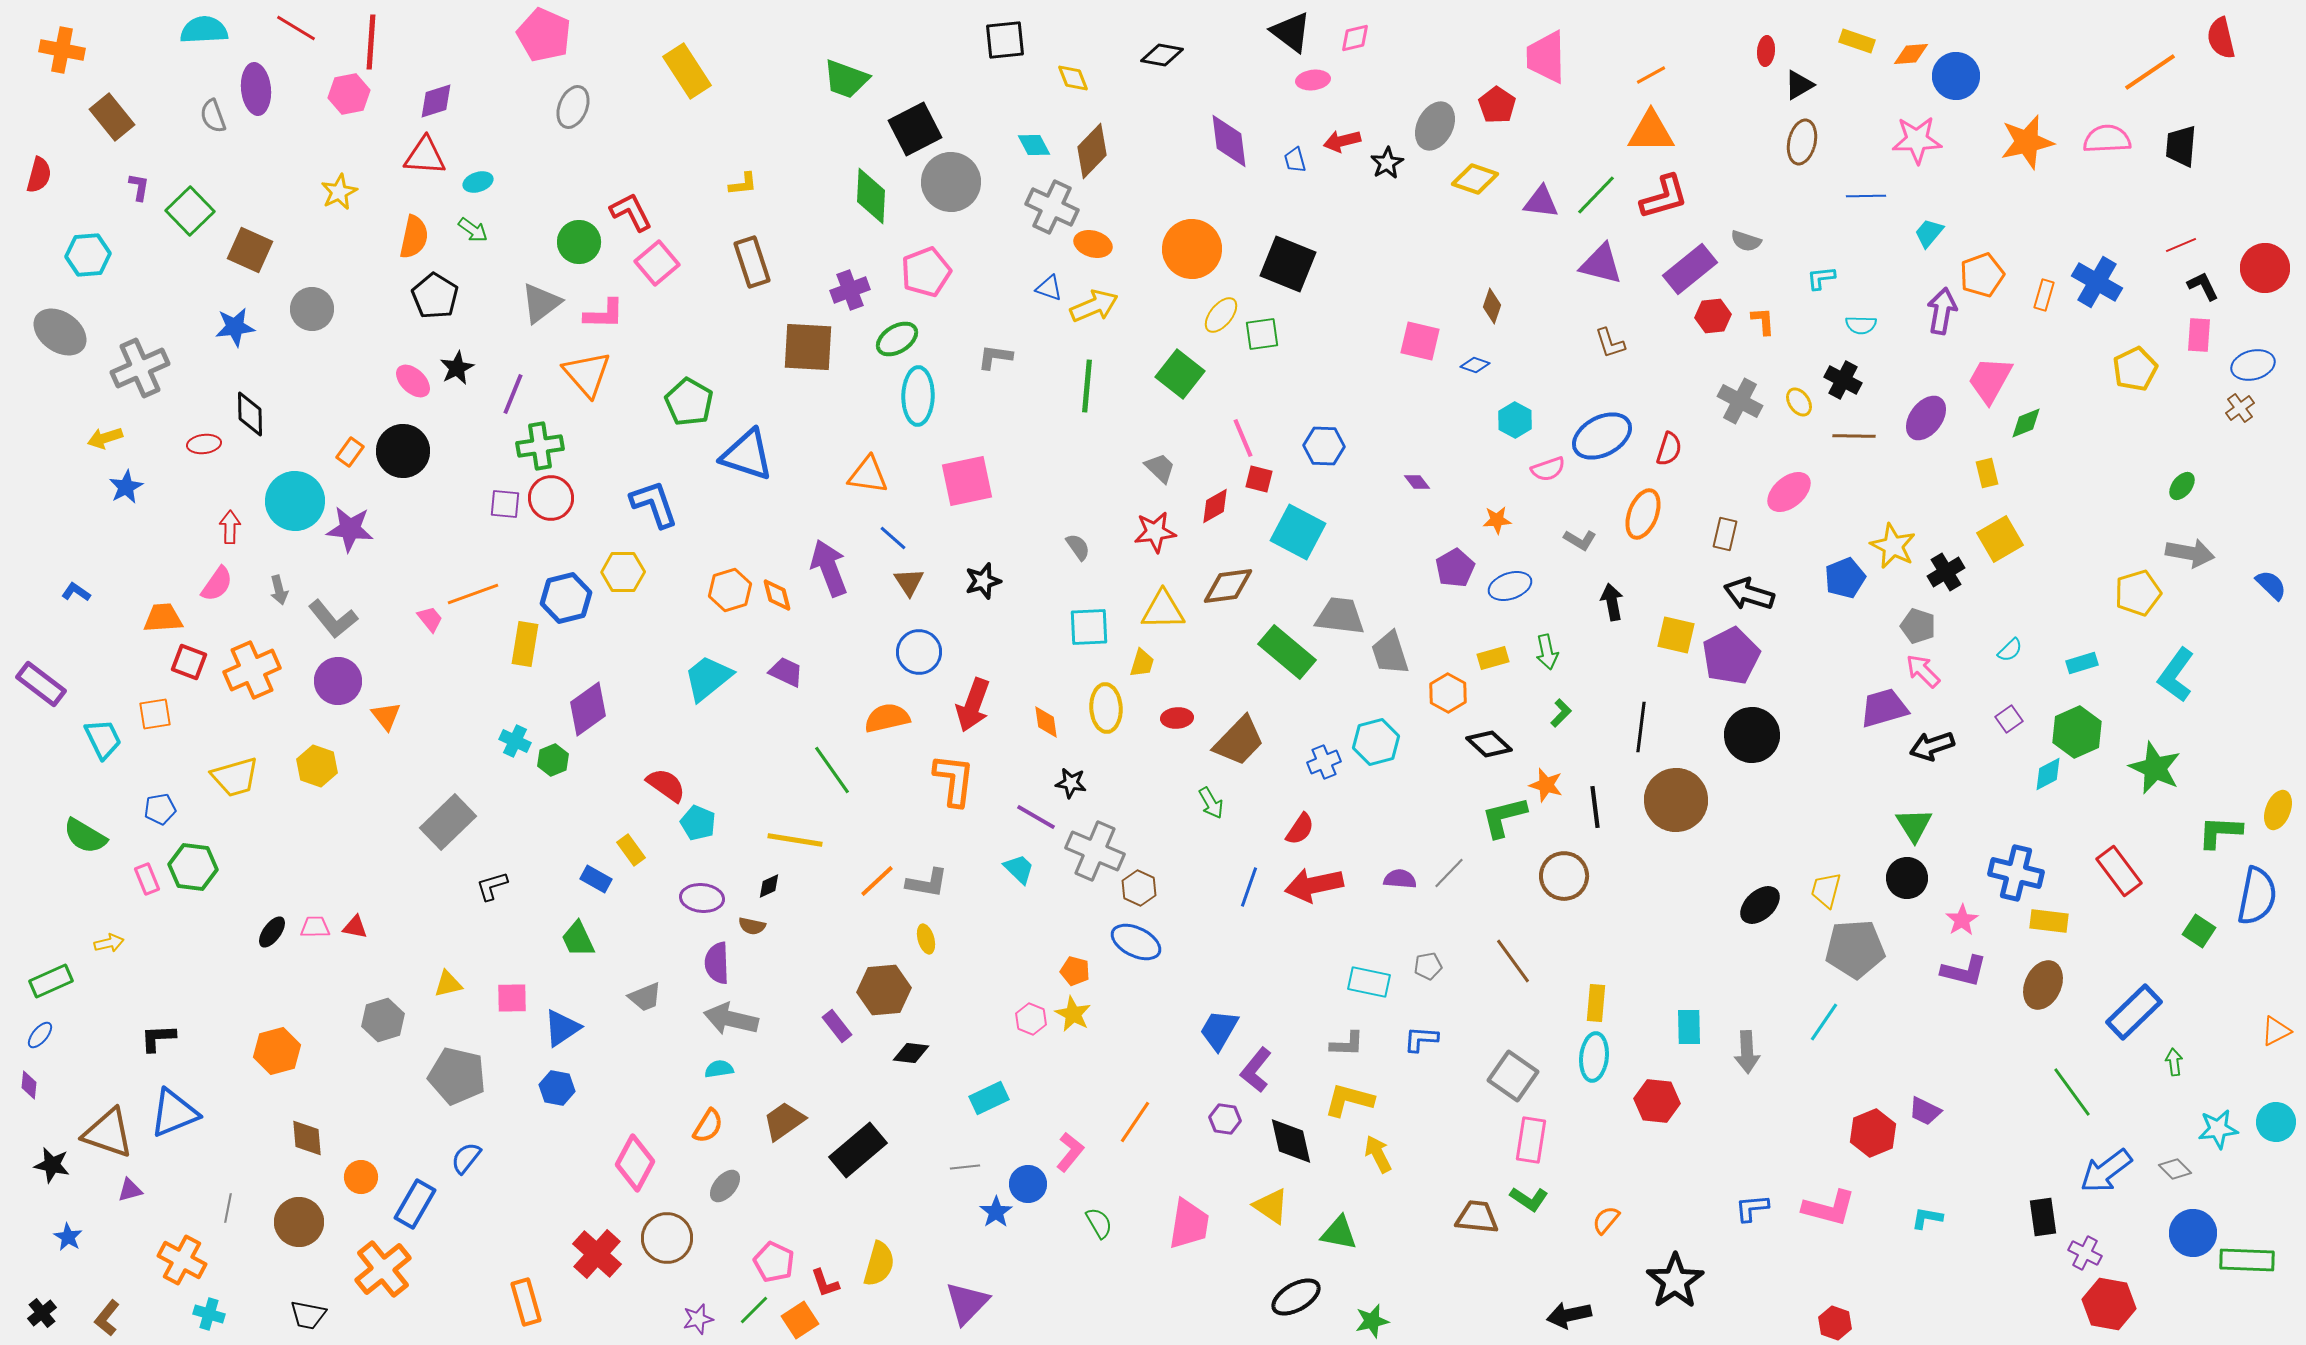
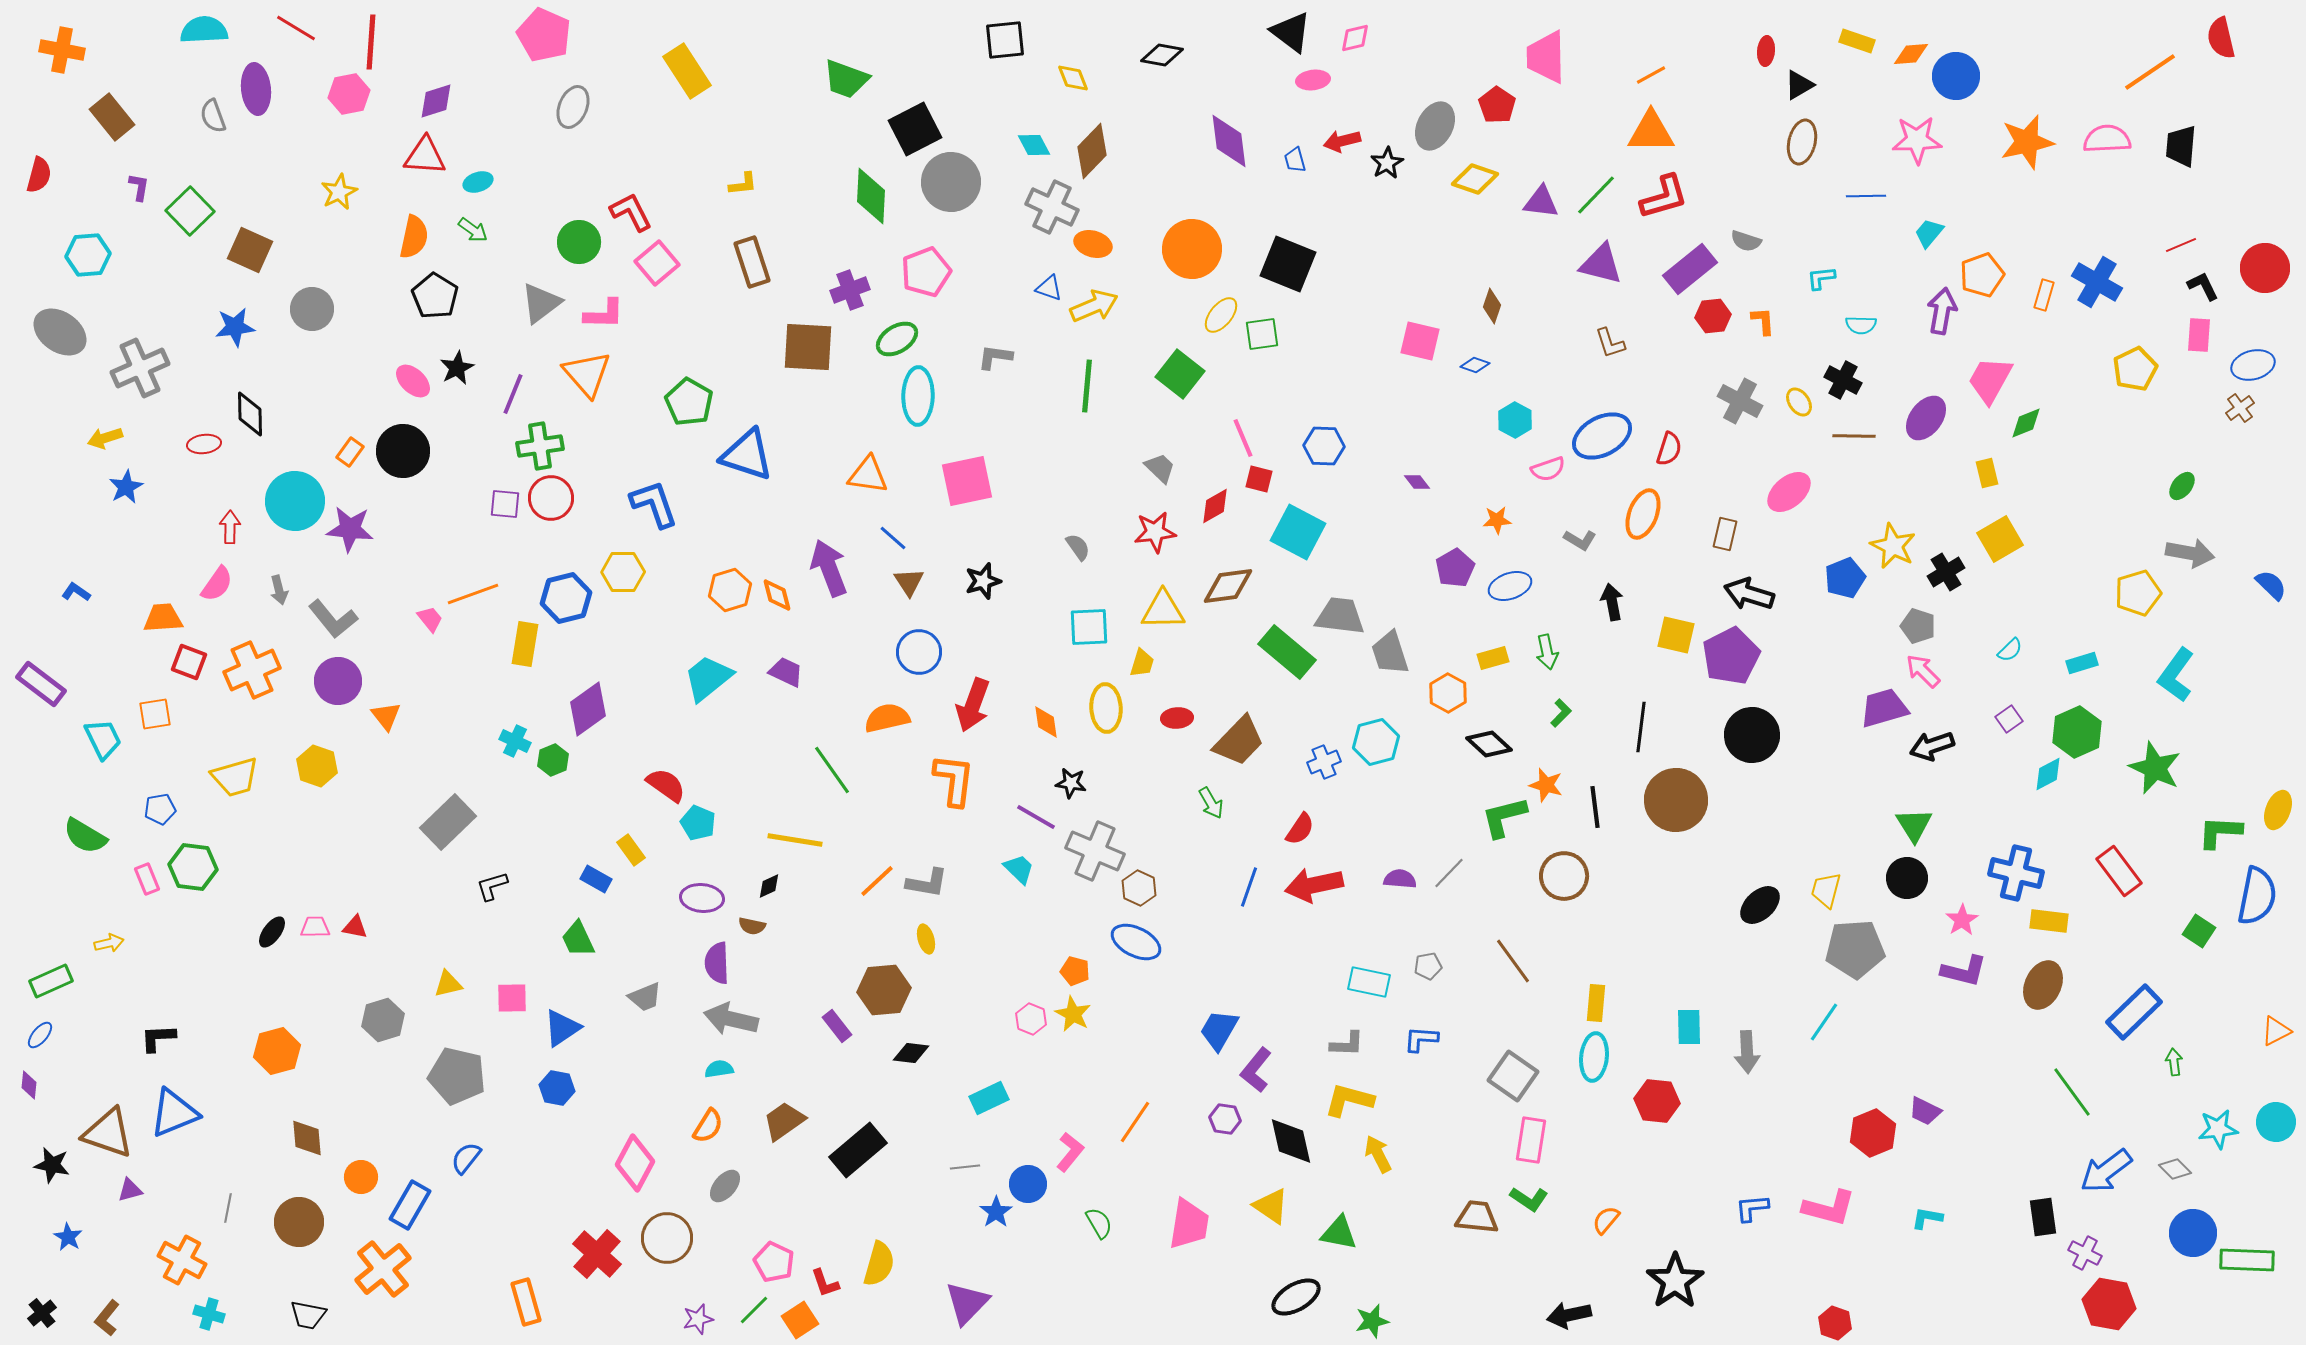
blue rectangle at (415, 1204): moved 5 px left, 1 px down
